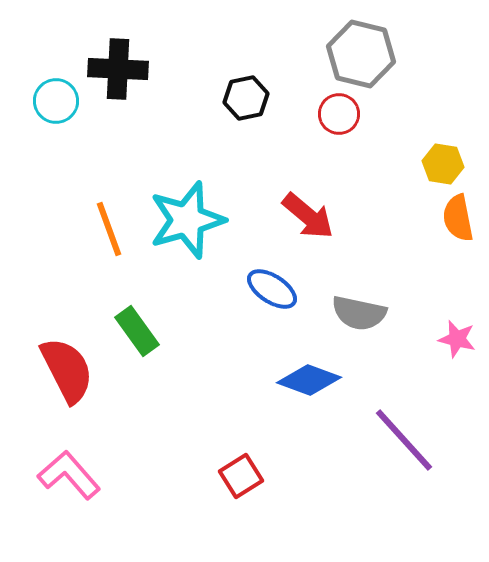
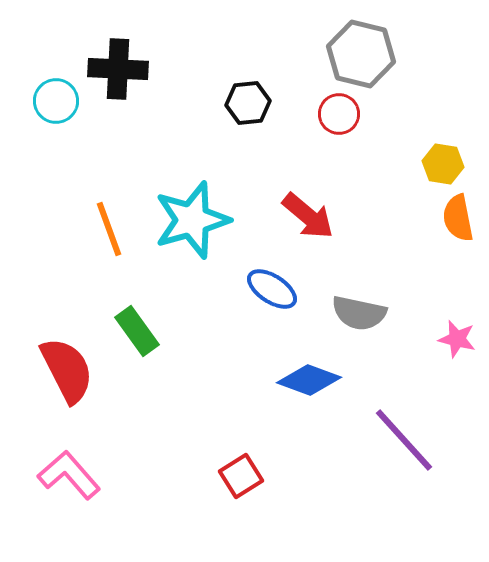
black hexagon: moved 2 px right, 5 px down; rotated 6 degrees clockwise
cyan star: moved 5 px right
